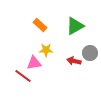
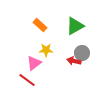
gray circle: moved 8 px left
pink triangle: rotated 28 degrees counterclockwise
red line: moved 4 px right, 4 px down
